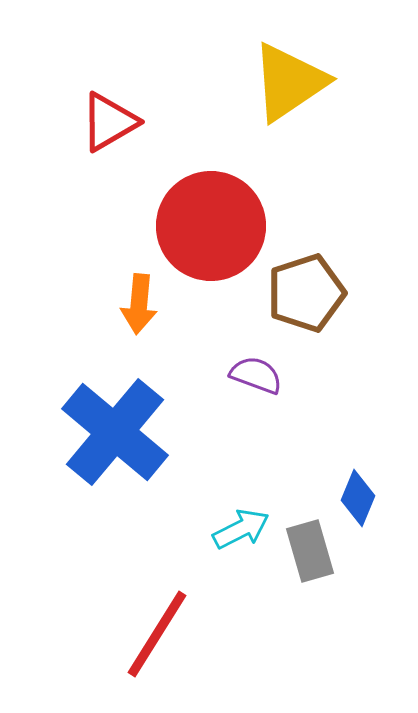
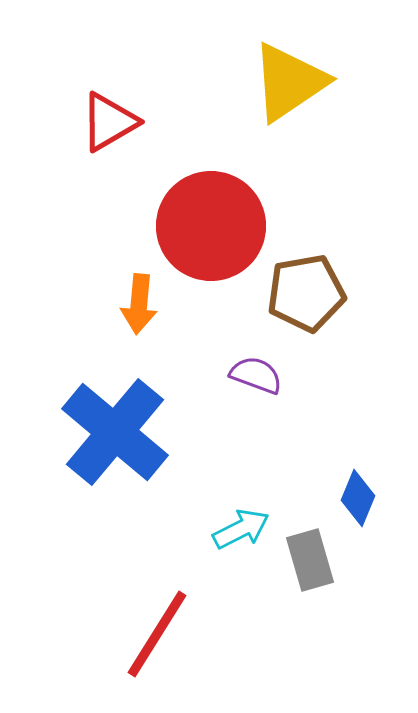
brown pentagon: rotated 8 degrees clockwise
gray rectangle: moved 9 px down
